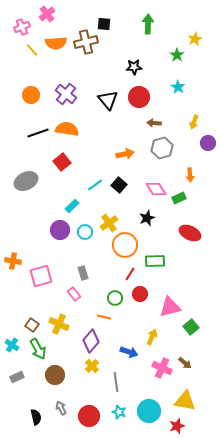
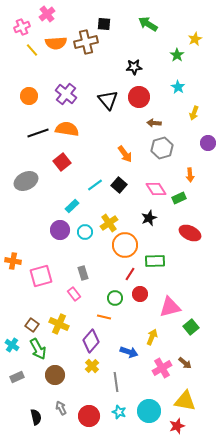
green arrow at (148, 24): rotated 60 degrees counterclockwise
orange circle at (31, 95): moved 2 px left, 1 px down
yellow arrow at (194, 122): moved 9 px up
orange arrow at (125, 154): rotated 66 degrees clockwise
black star at (147, 218): moved 2 px right
pink cross at (162, 368): rotated 36 degrees clockwise
